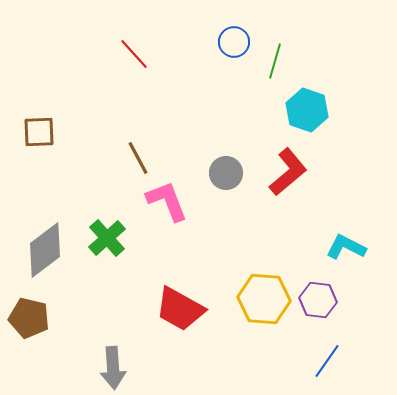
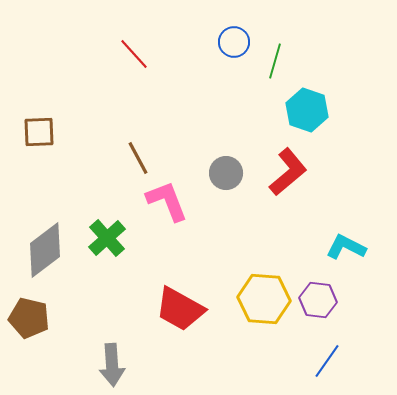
gray arrow: moved 1 px left, 3 px up
